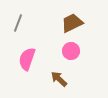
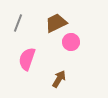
brown trapezoid: moved 16 px left
pink circle: moved 9 px up
brown arrow: rotated 78 degrees clockwise
